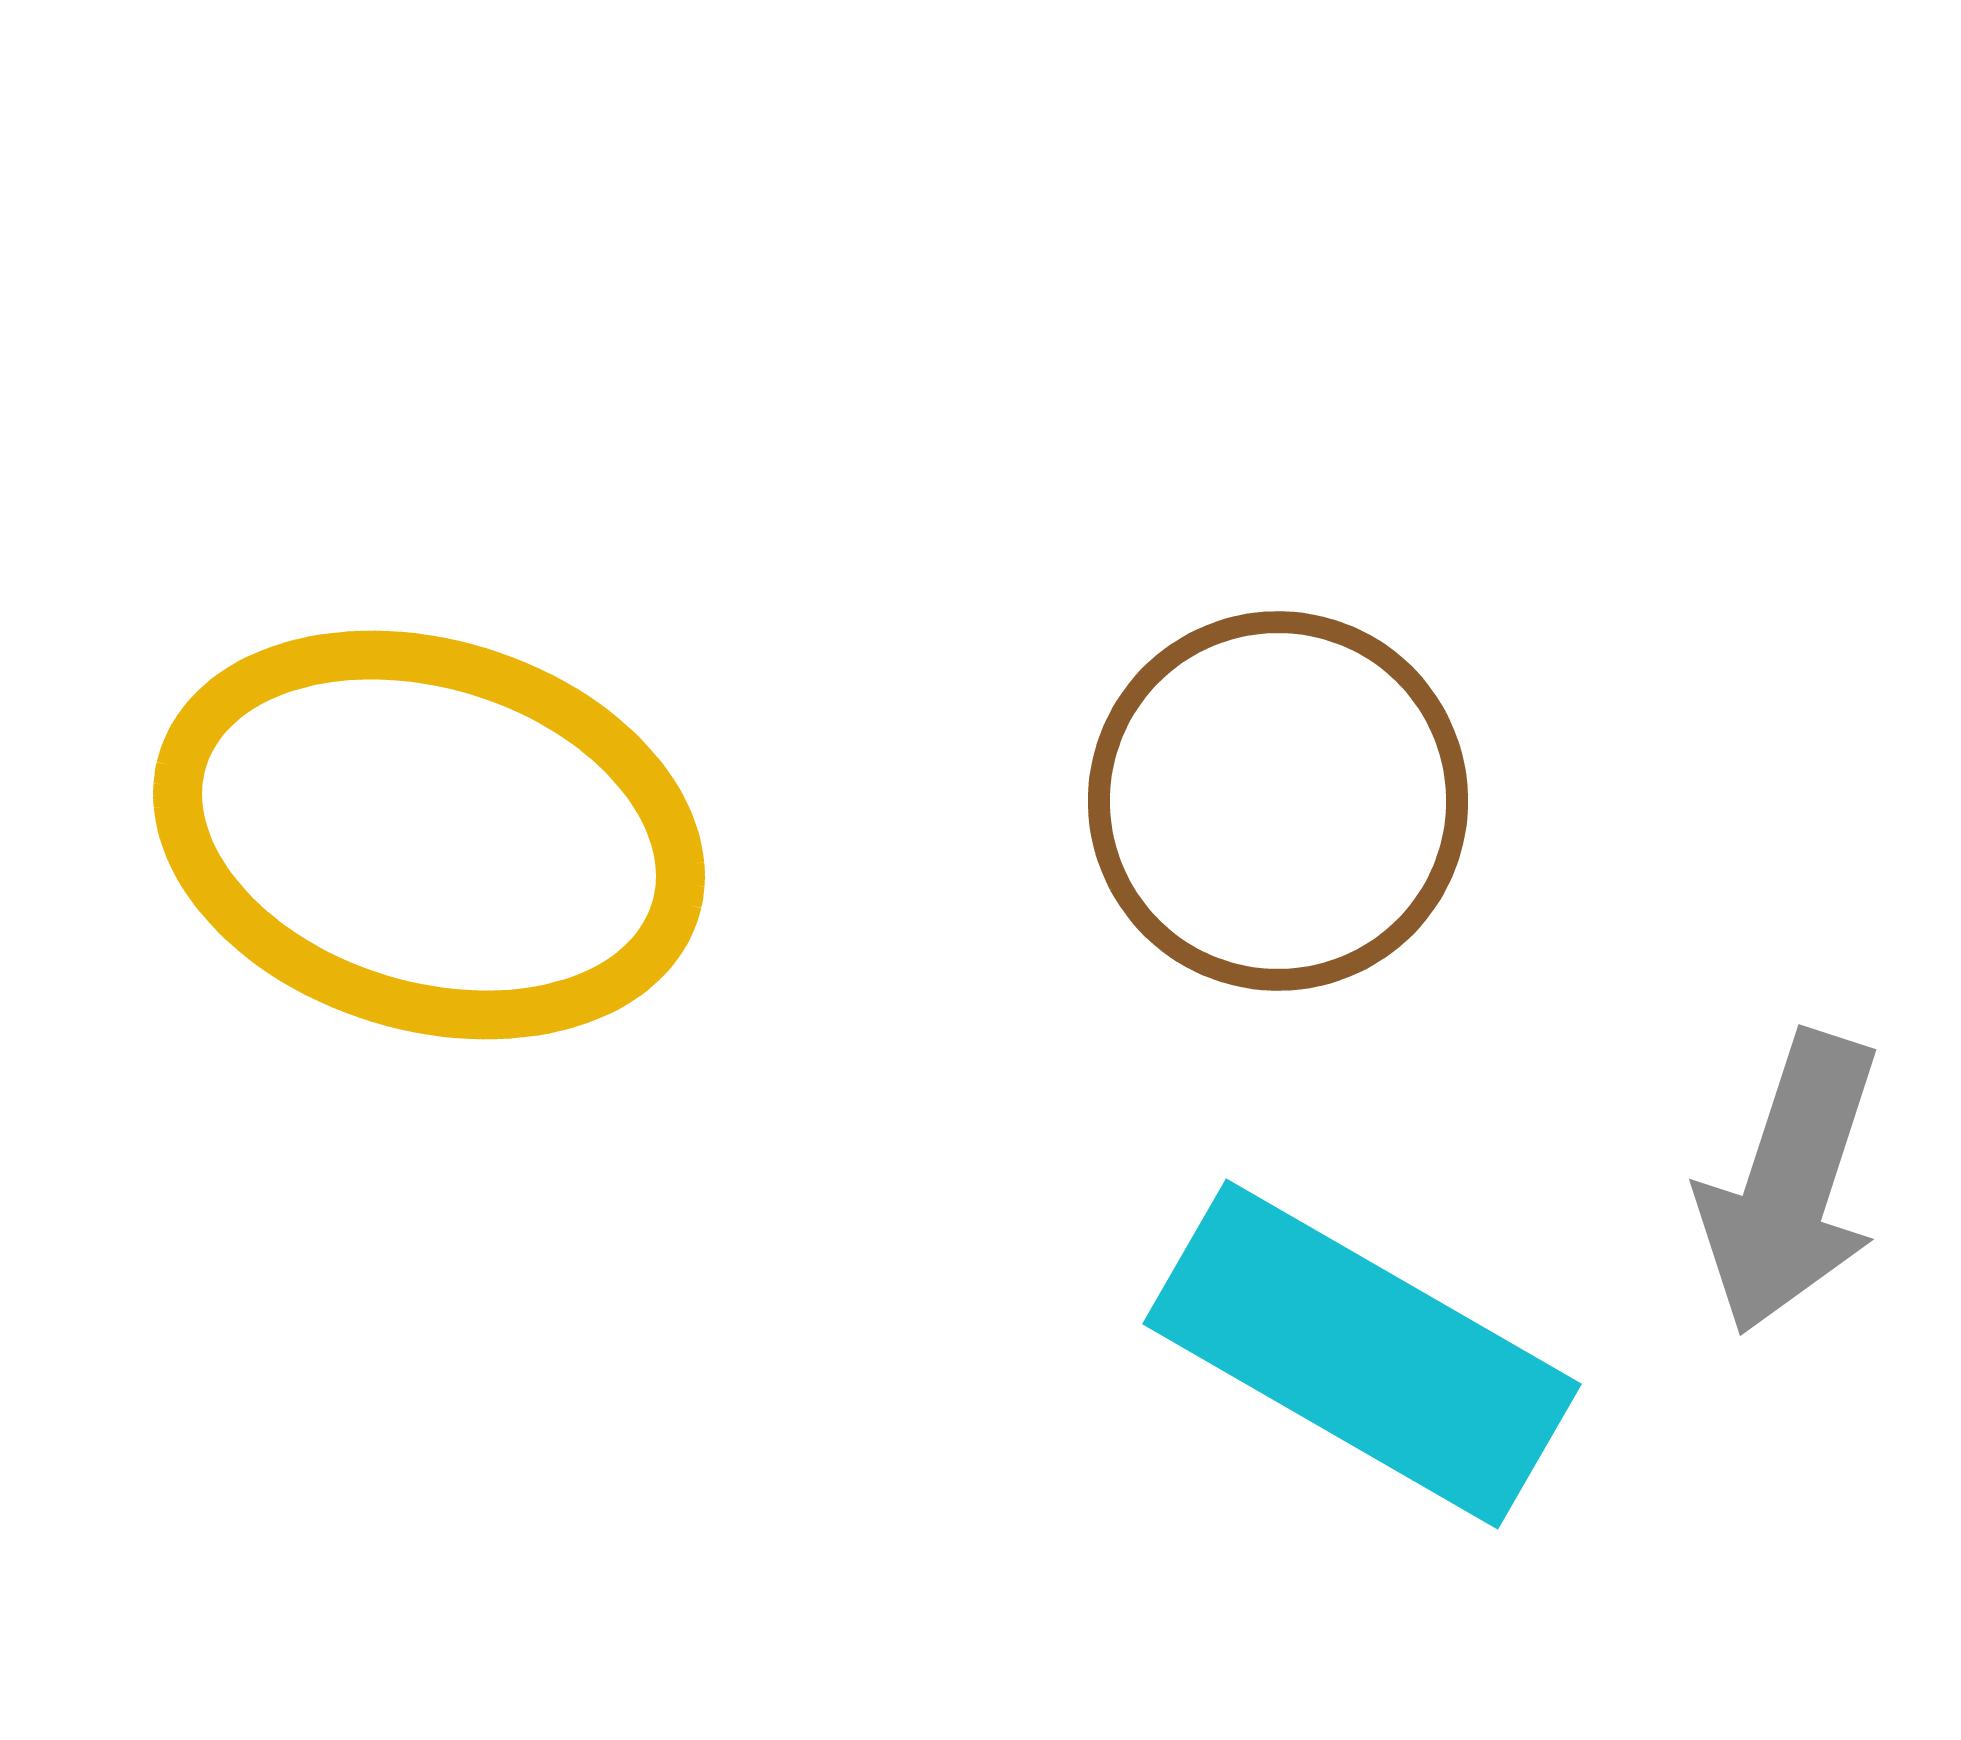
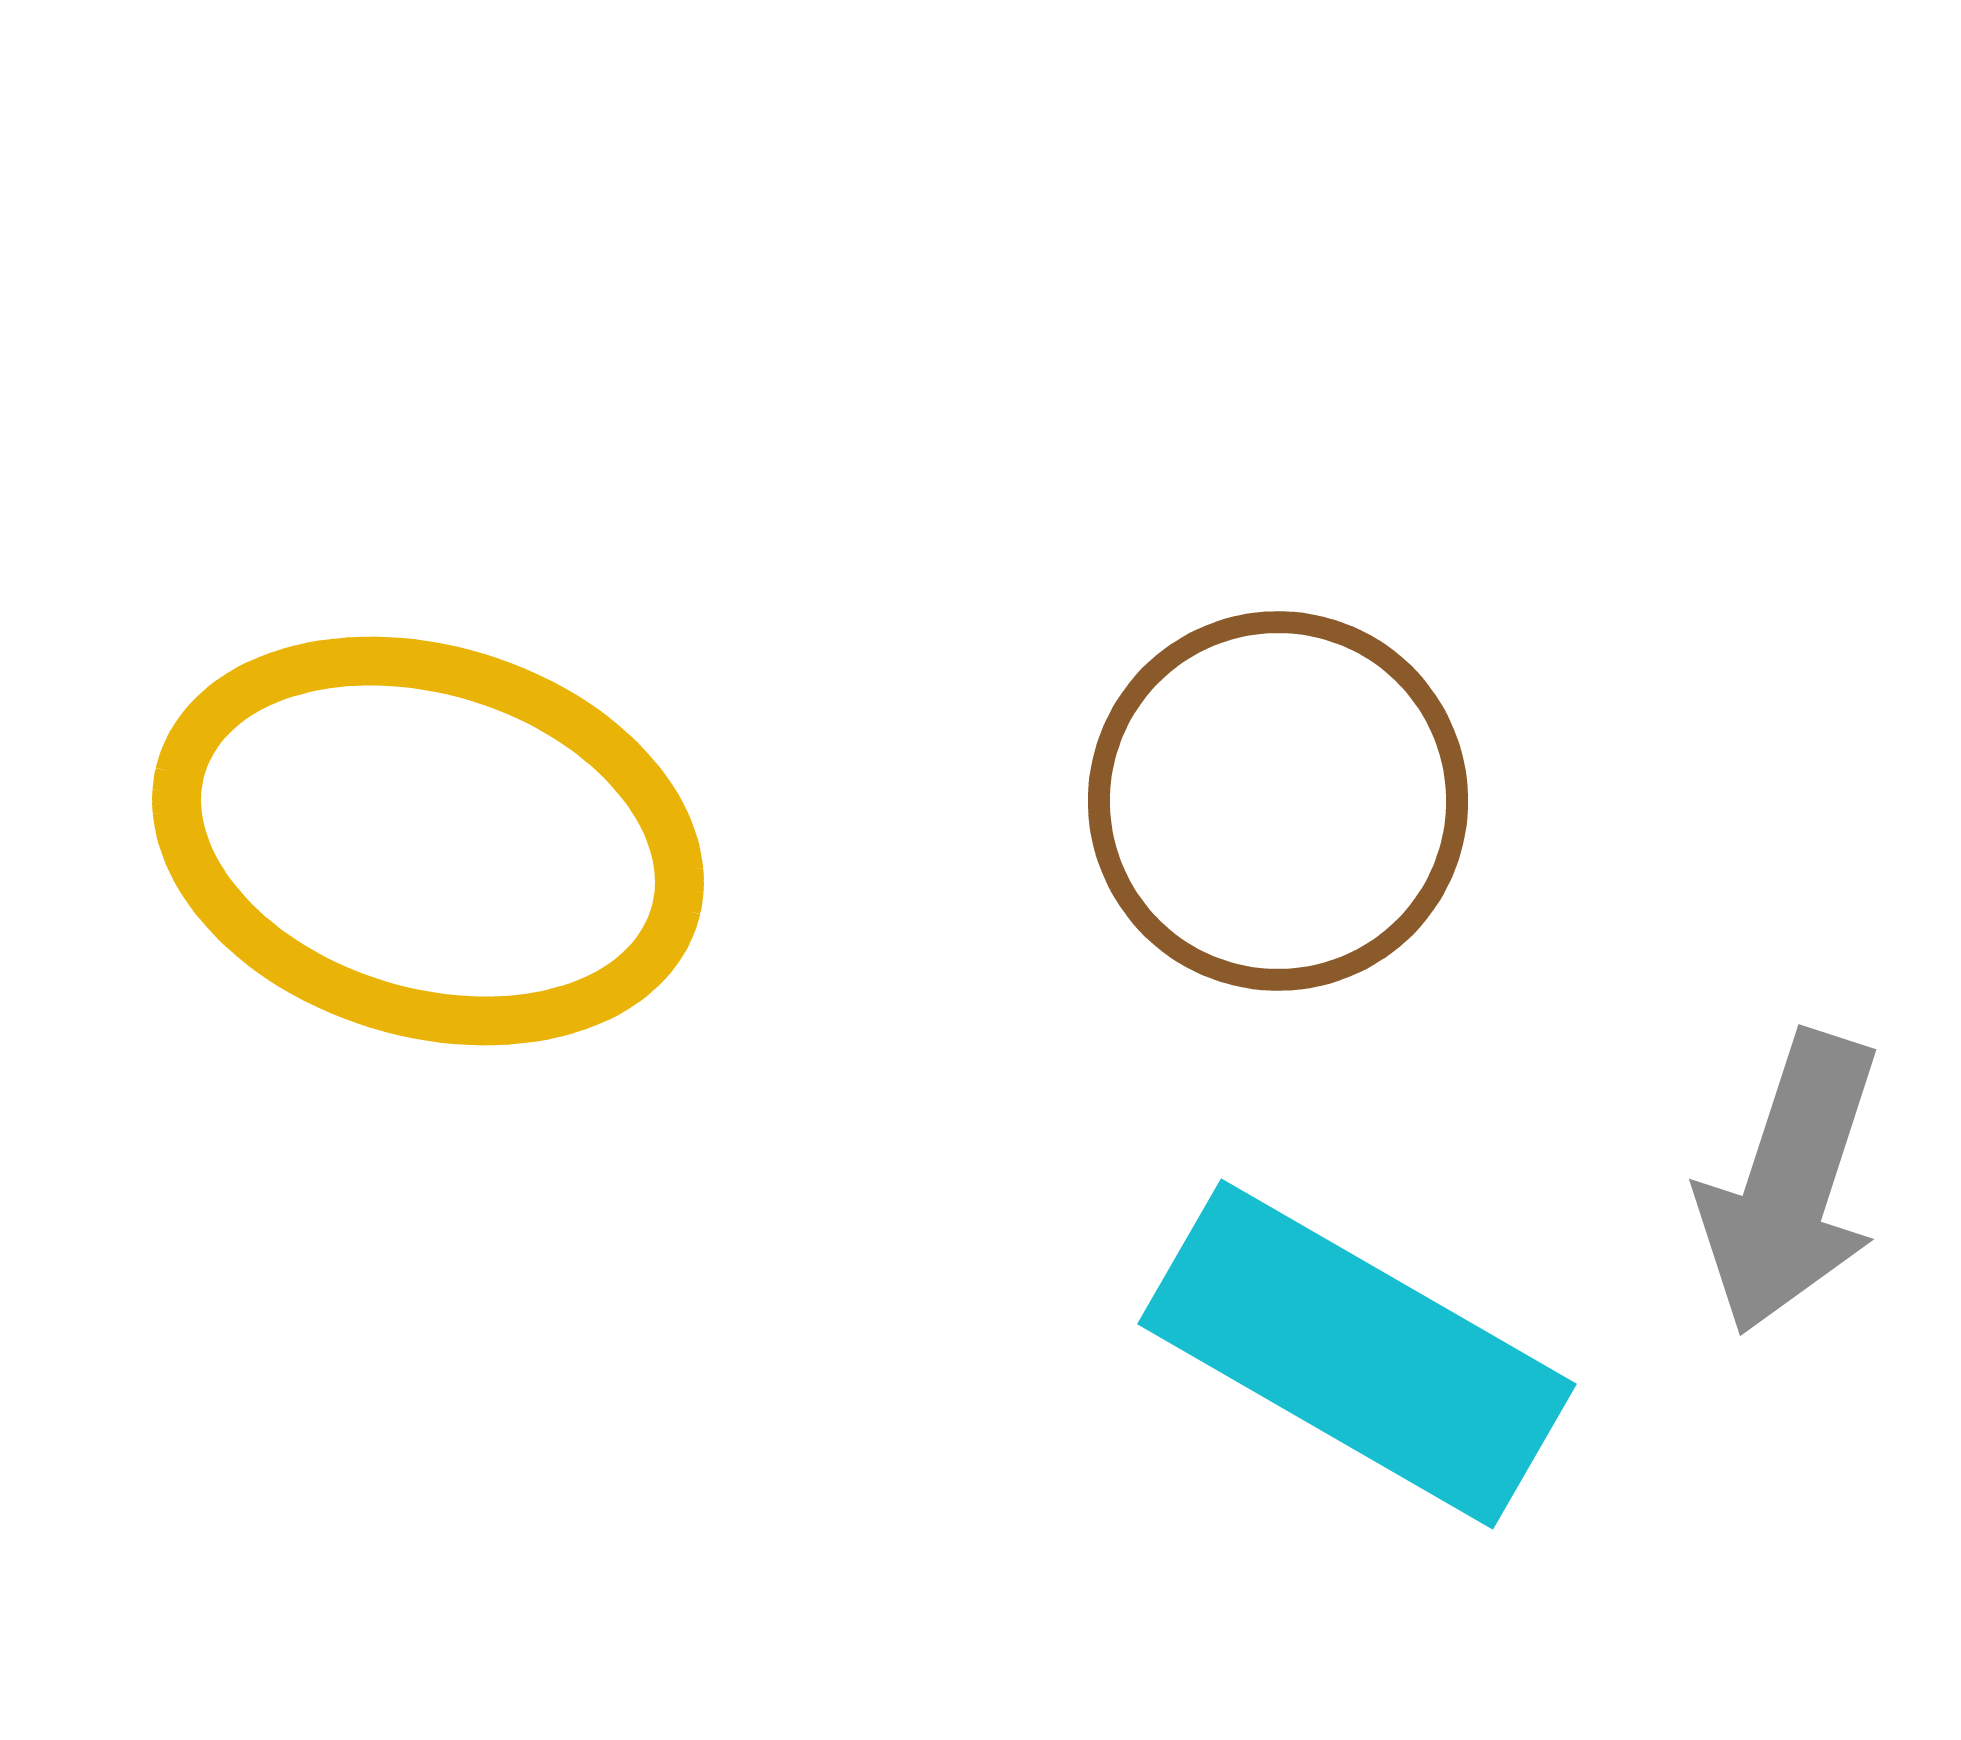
yellow ellipse: moved 1 px left, 6 px down
cyan rectangle: moved 5 px left
